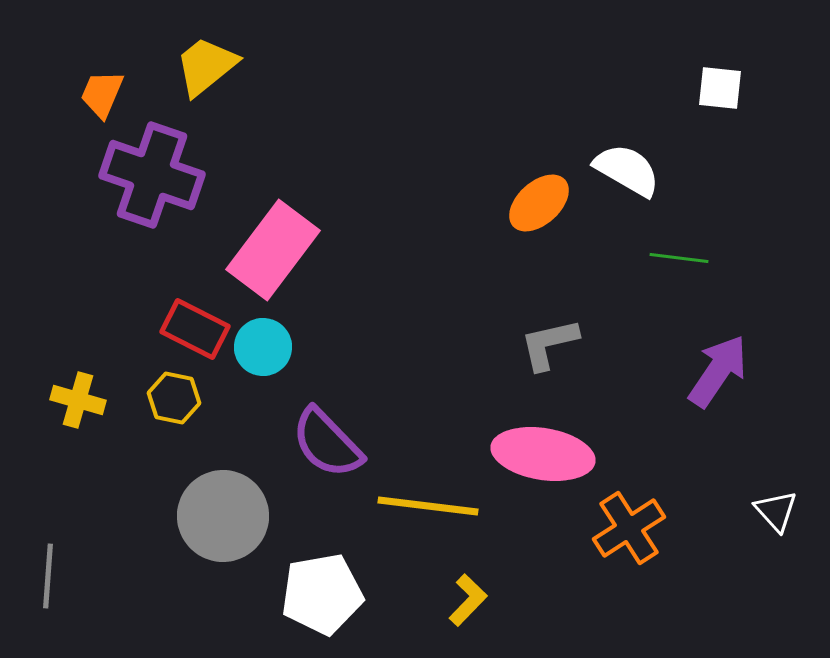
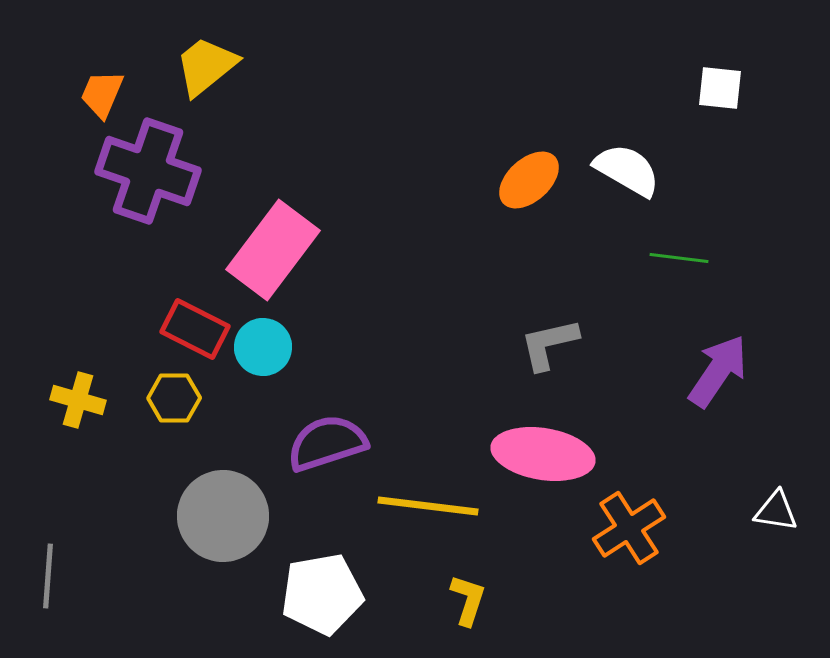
purple cross: moved 4 px left, 4 px up
orange ellipse: moved 10 px left, 23 px up
yellow hexagon: rotated 12 degrees counterclockwise
purple semicircle: rotated 116 degrees clockwise
white triangle: rotated 39 degrees counterclockwise
yellow L-shape: rotated 26 degrees counterclockwise
